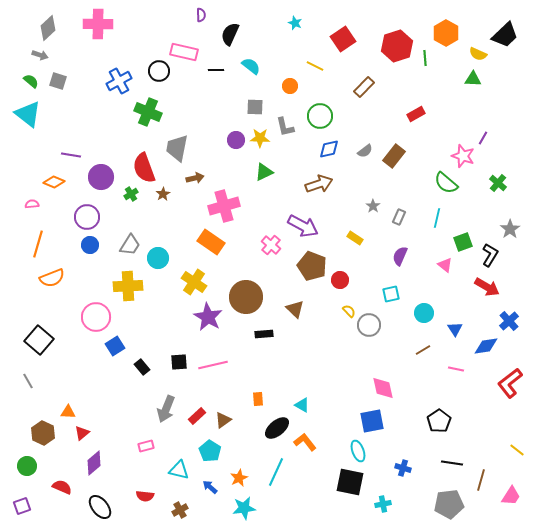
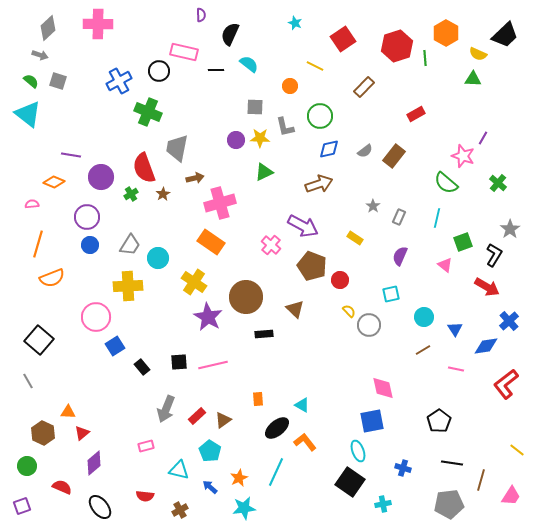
cyan semicircle at (251, 66): moved 2 px left, 2 px up
pink cross at (224, 206): moved 4 px left, 3 px up
black L-shape at (490, 255): moved 4 px right
cyan circle at (424, 313): moved 4 px down
red L-shape at (510, 383): moved 4 px left, 1 px down
black square at (350, 482): rotated 24 degrees clockwise
